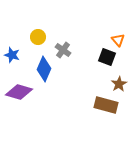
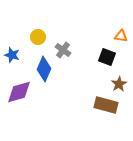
orange triangle: moved 3 px right, 4 px up; rotated 40 degrees counterclockwise
purple diamond: rotated 32 degrees counterclockwise
